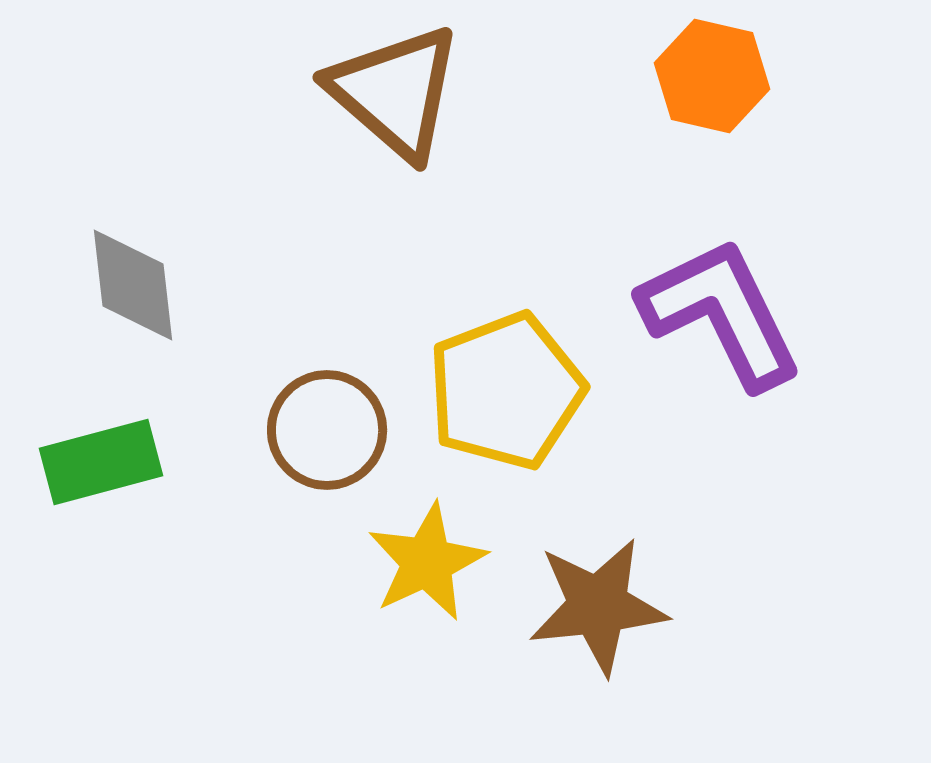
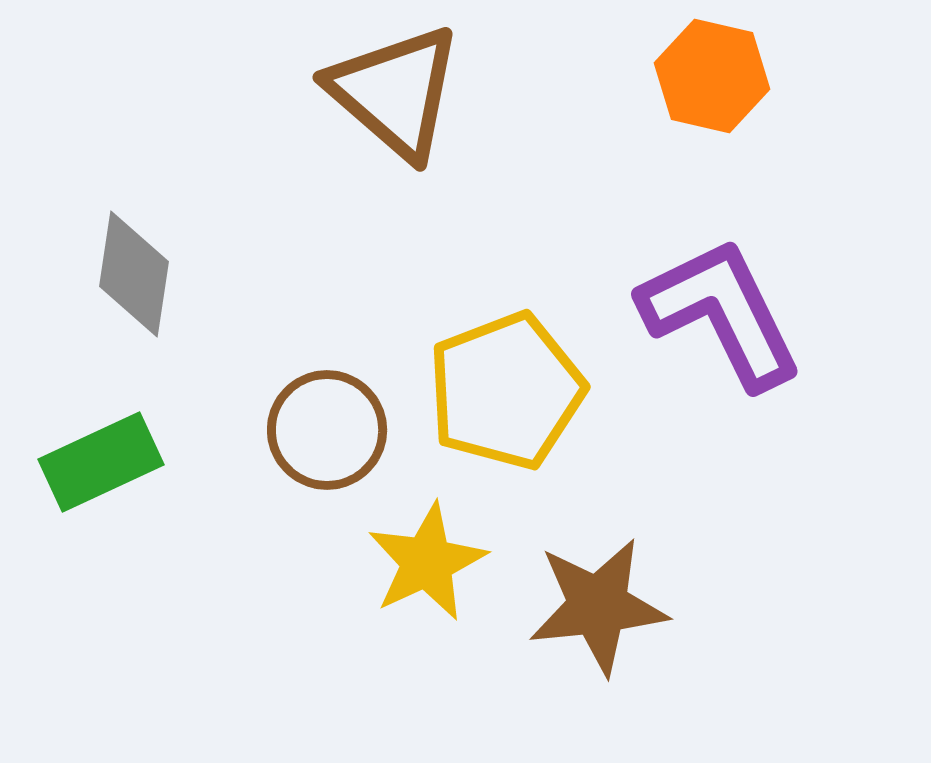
gray diamond: moved 1 px right, 11 px up; rotated 15 degrees clockwise
green rectangle: rotated 10 degrees counterclockwise
